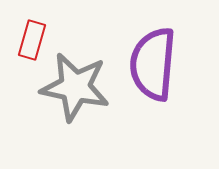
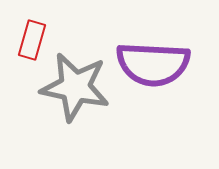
purple semicircle: rotated 92 degrees counterclockwise
